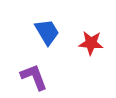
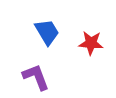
purple L-shape: moved 2 px right
